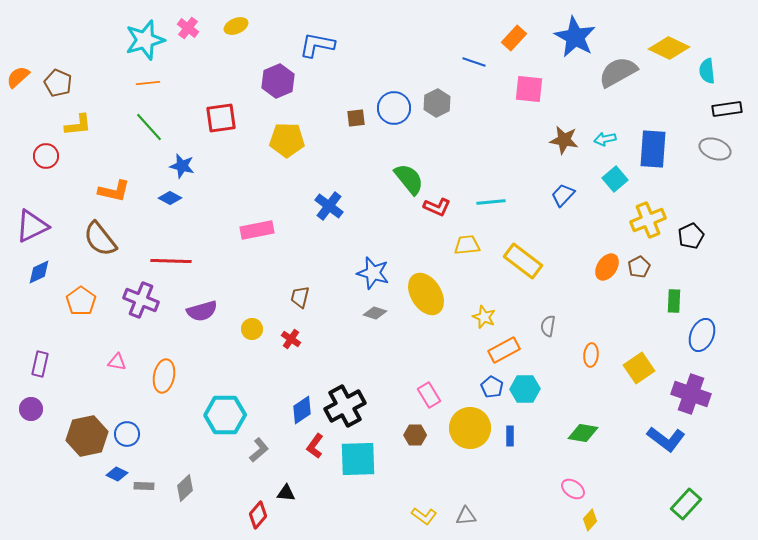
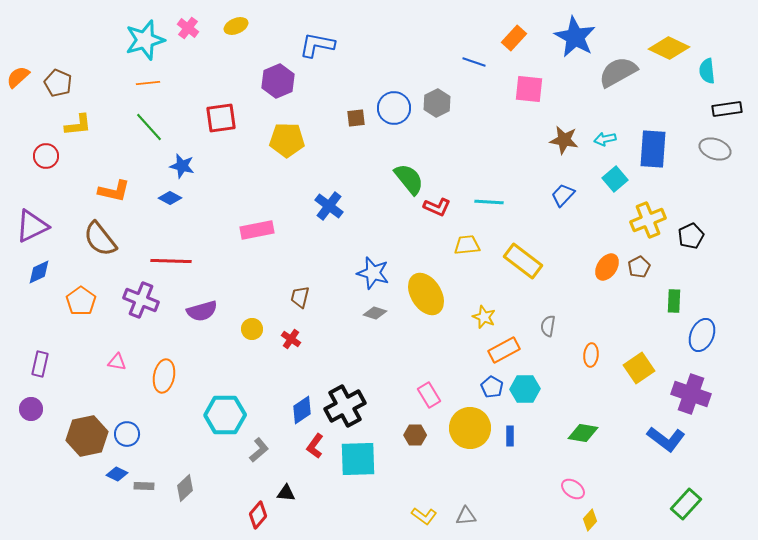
cyan line at (491, 202): moved 2 px left; rotated 8 degrees clockwise
